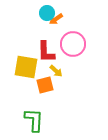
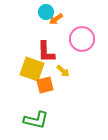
cyan circle: moved 1 px left, 1 px up
pink circle: moved 9 px right, 5 px up
yellow square: moved 6 px right, 2 px down; rotated 10 degrees clockwise
yellow arrow: moved 7 px right
green L-shape: moved 2 px right; rotated 100 degrees clockwise
